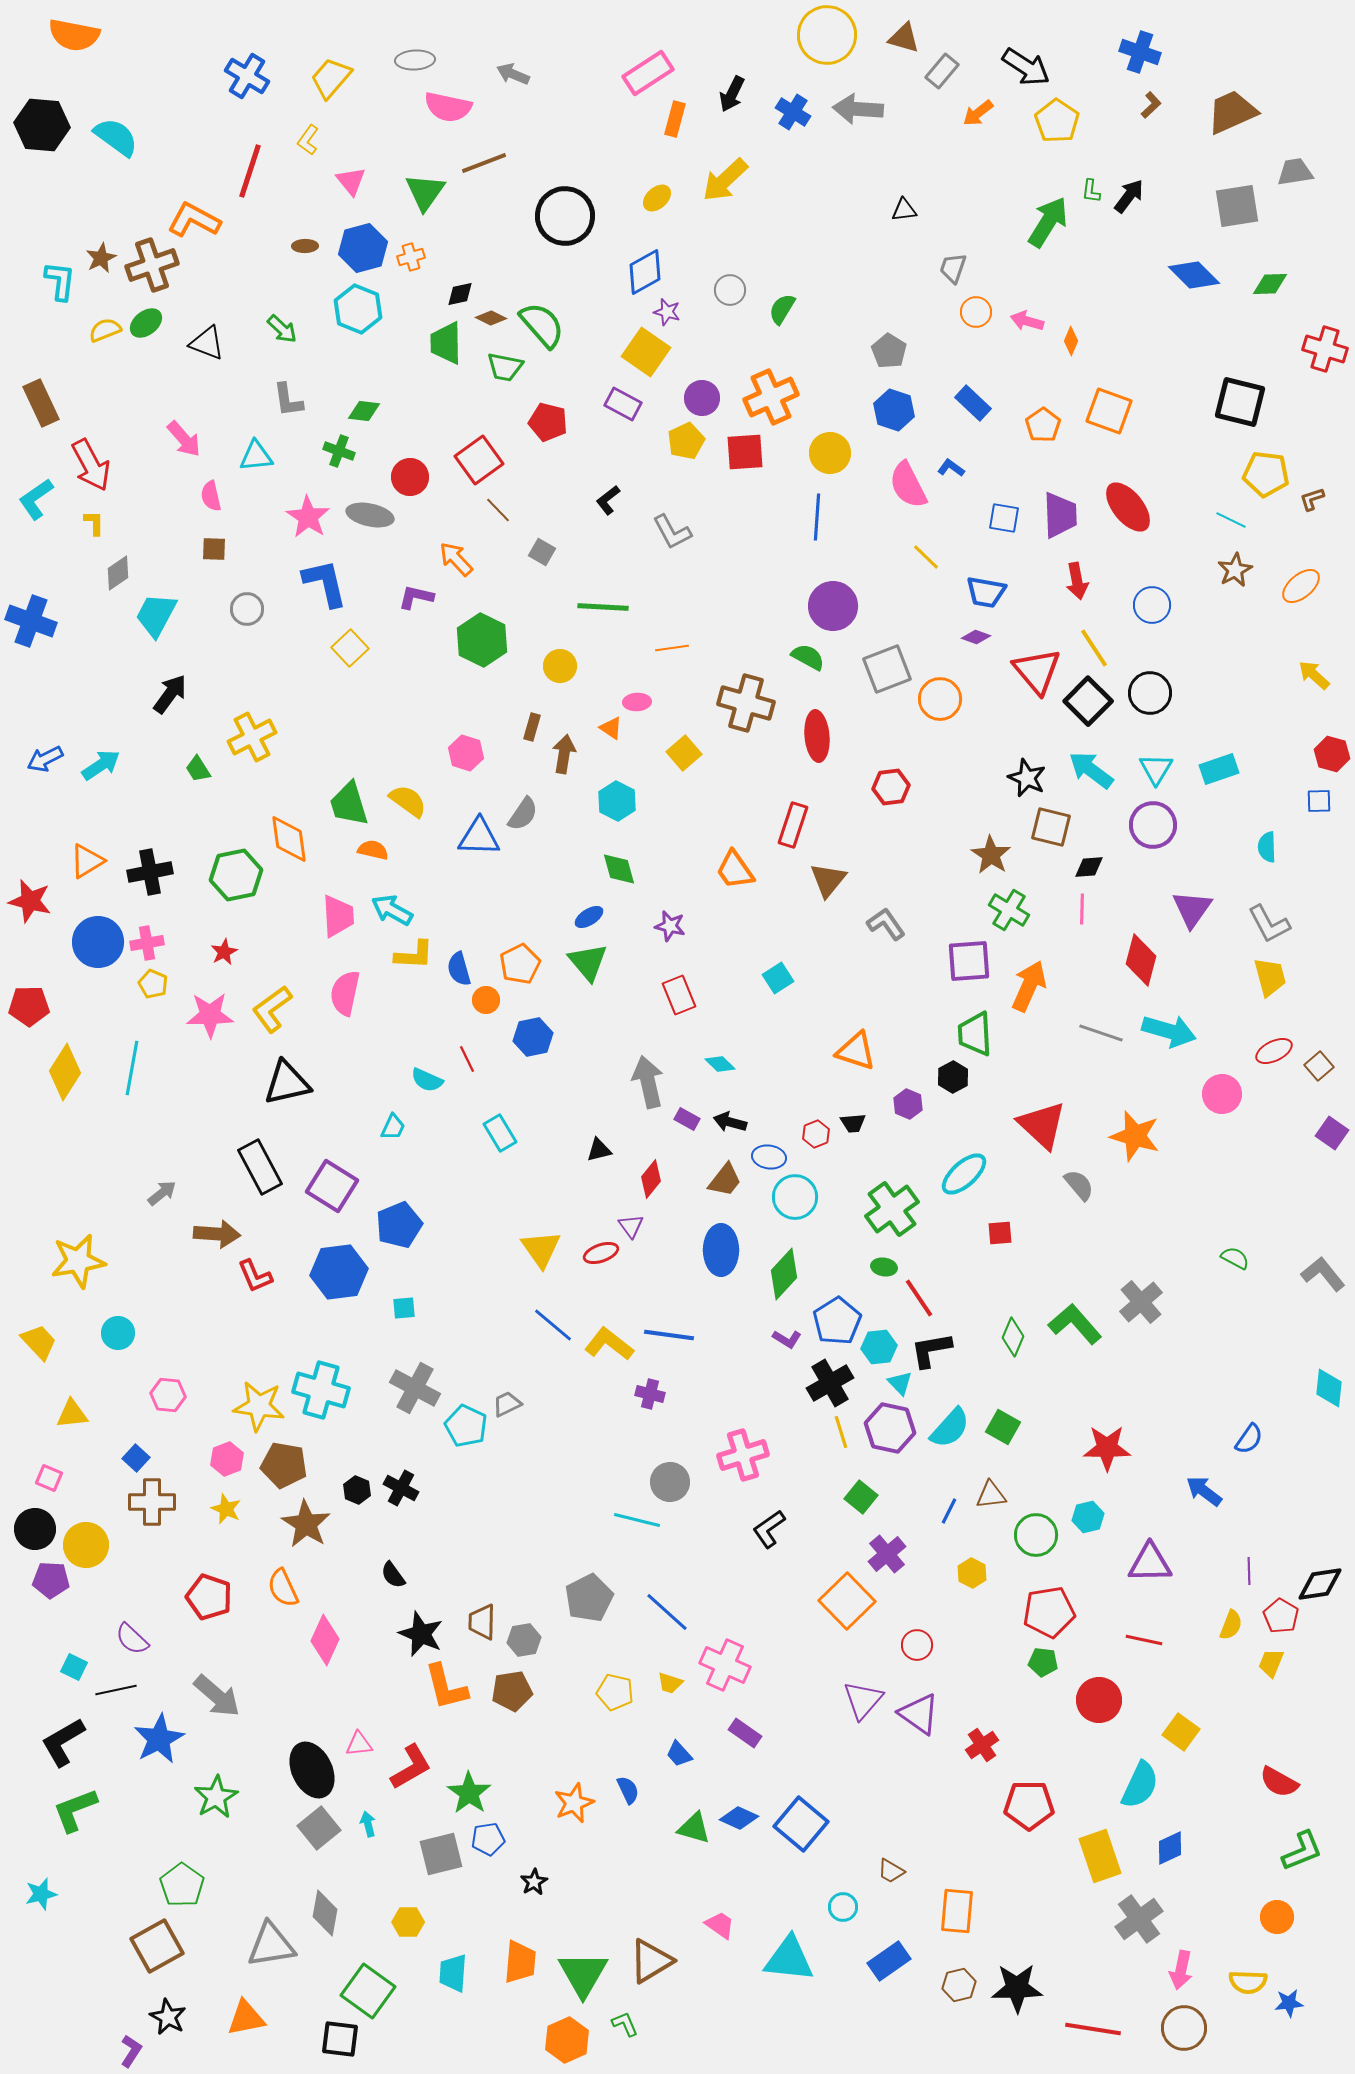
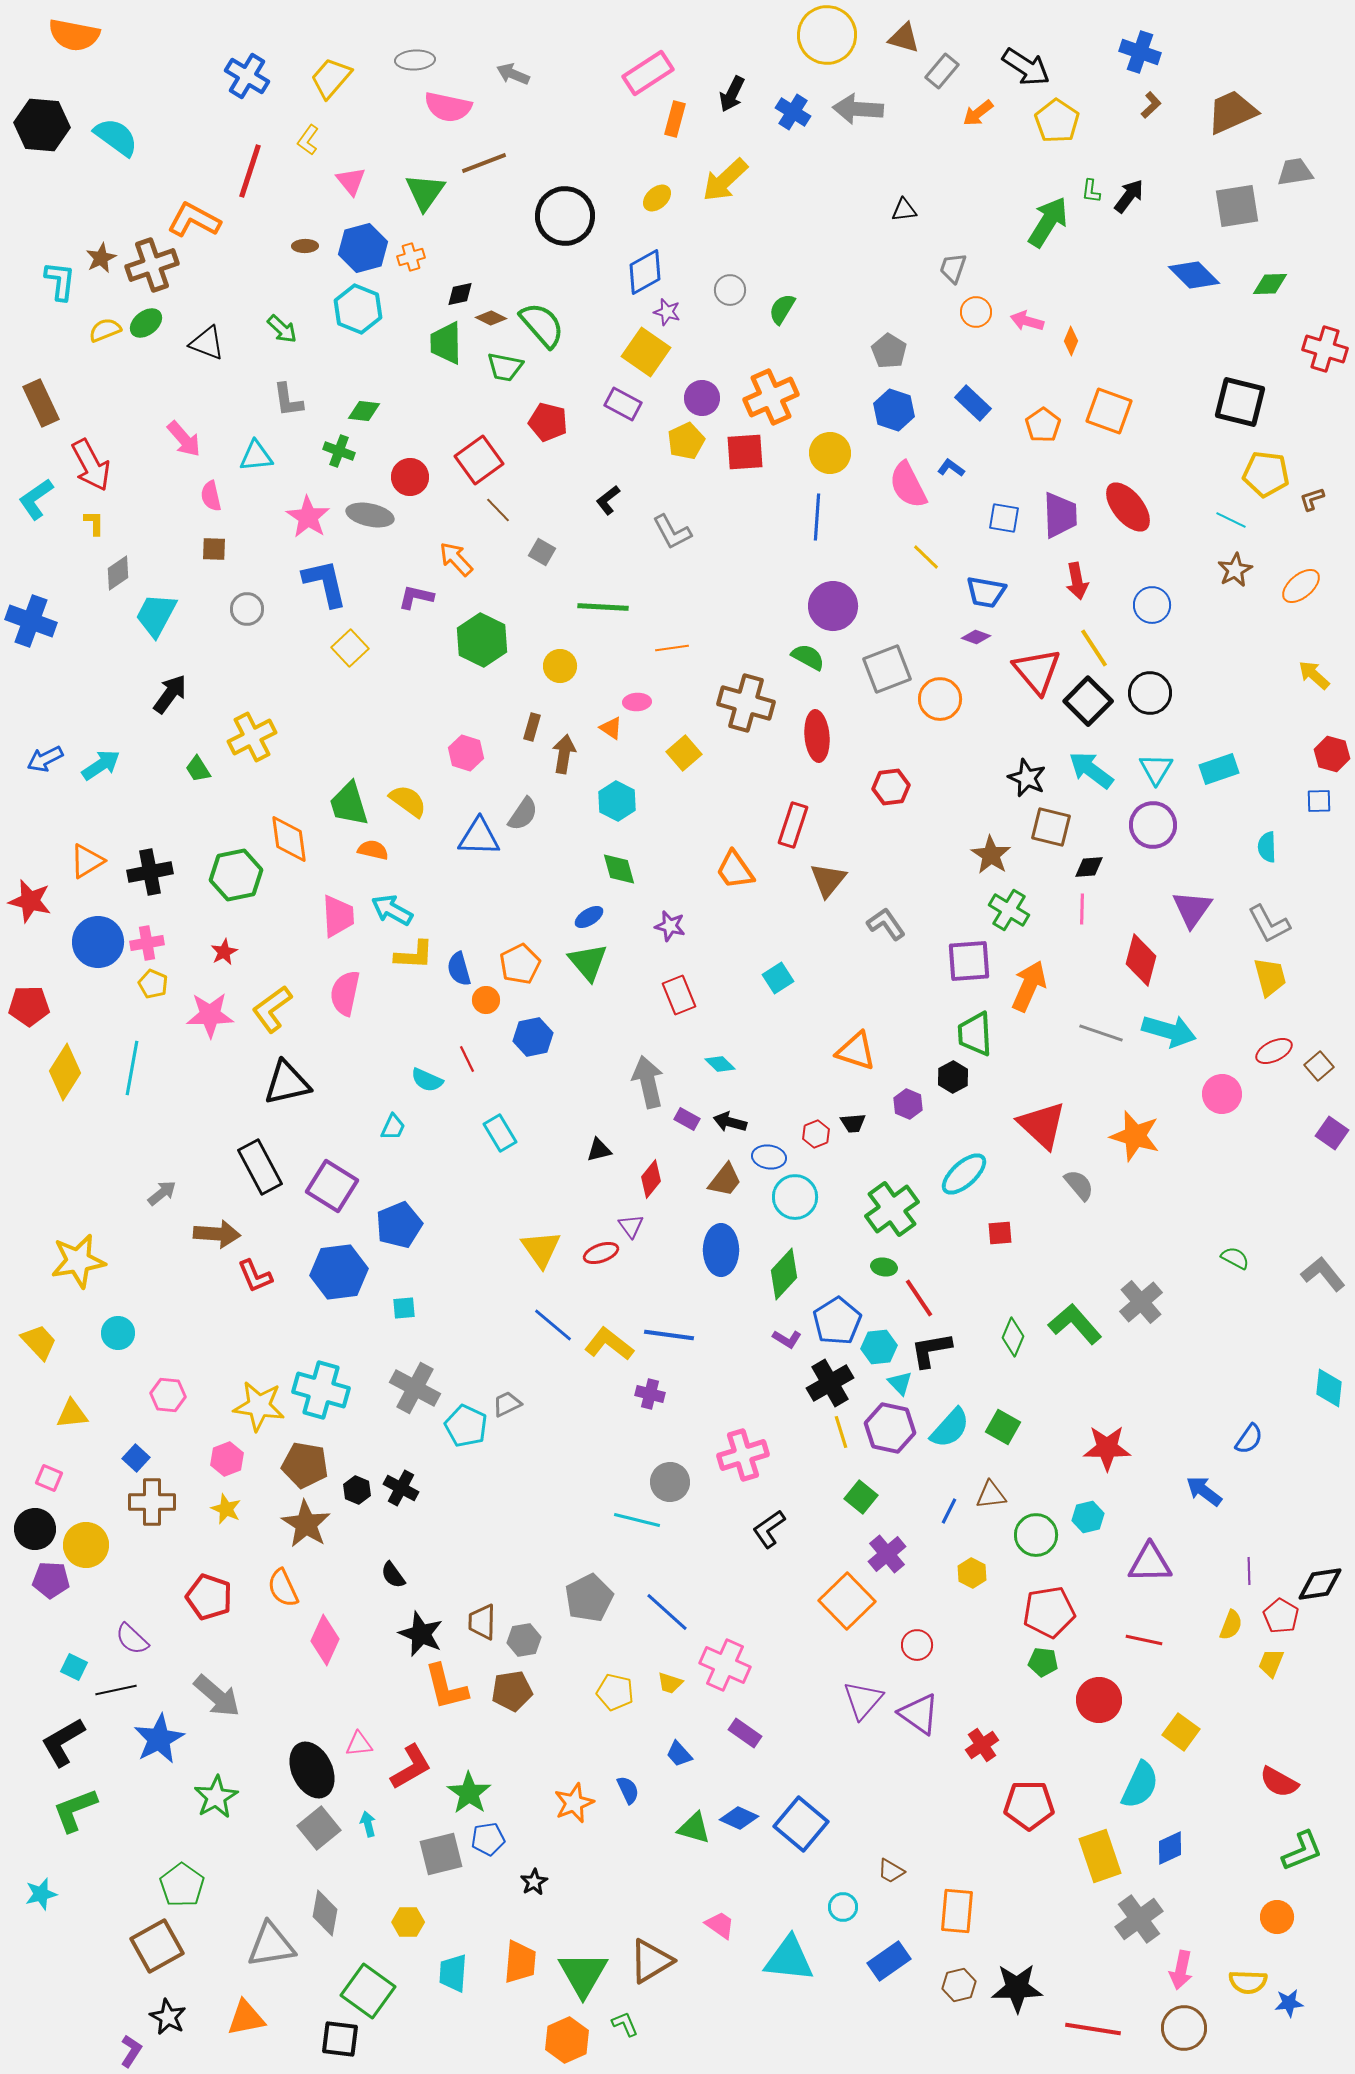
brown pentagon at (284, 1465): moved 21 px right
